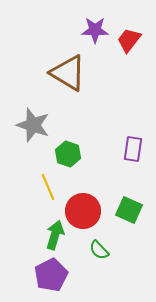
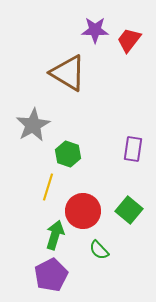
gray star: rotated 24 degrees clockwise
yellow line: rotated 40 degrees clockwise
green square: rotated 16 degrees clockwise
